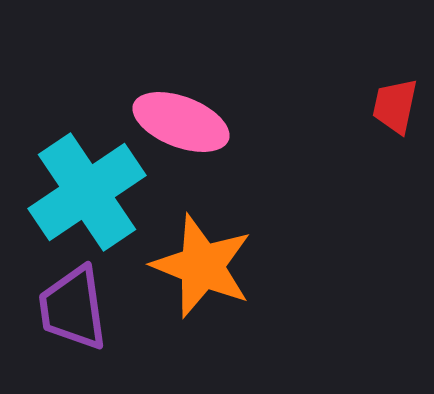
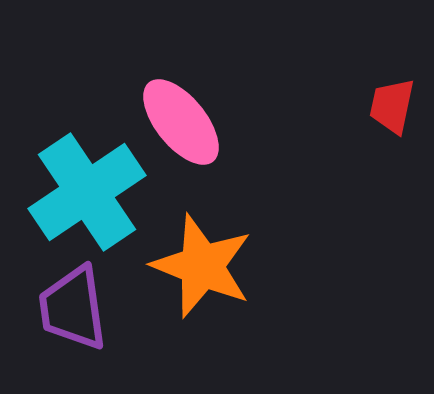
red trapezoid: moved 3 px left
pink ellipse: rotated 30 degrees clockwise
